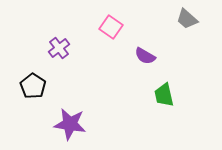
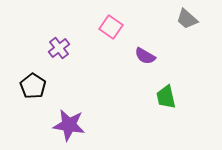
green trapezoid: moved 2 px right, 2 px down
purple star: moved 1 px left, 1 px down
